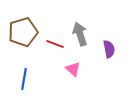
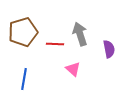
red line: rotated 18 degrees counterclockwise
